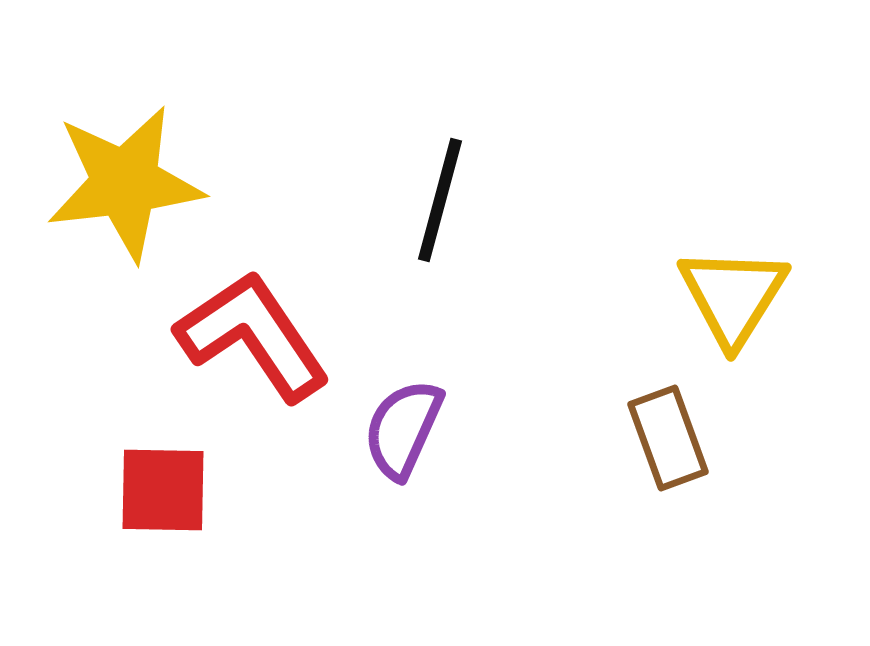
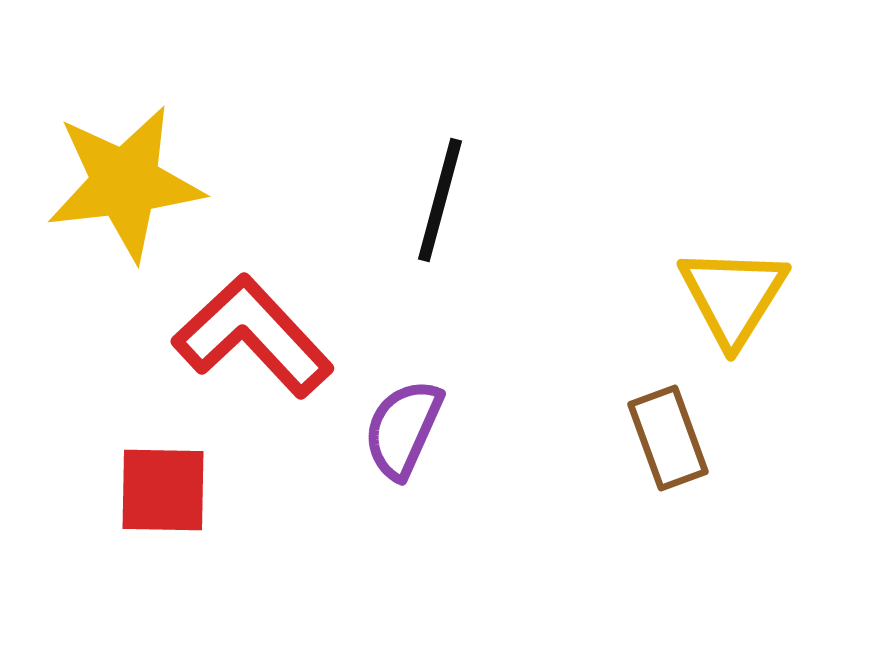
red L-shape: rotated 9 degrees counterclockwise
